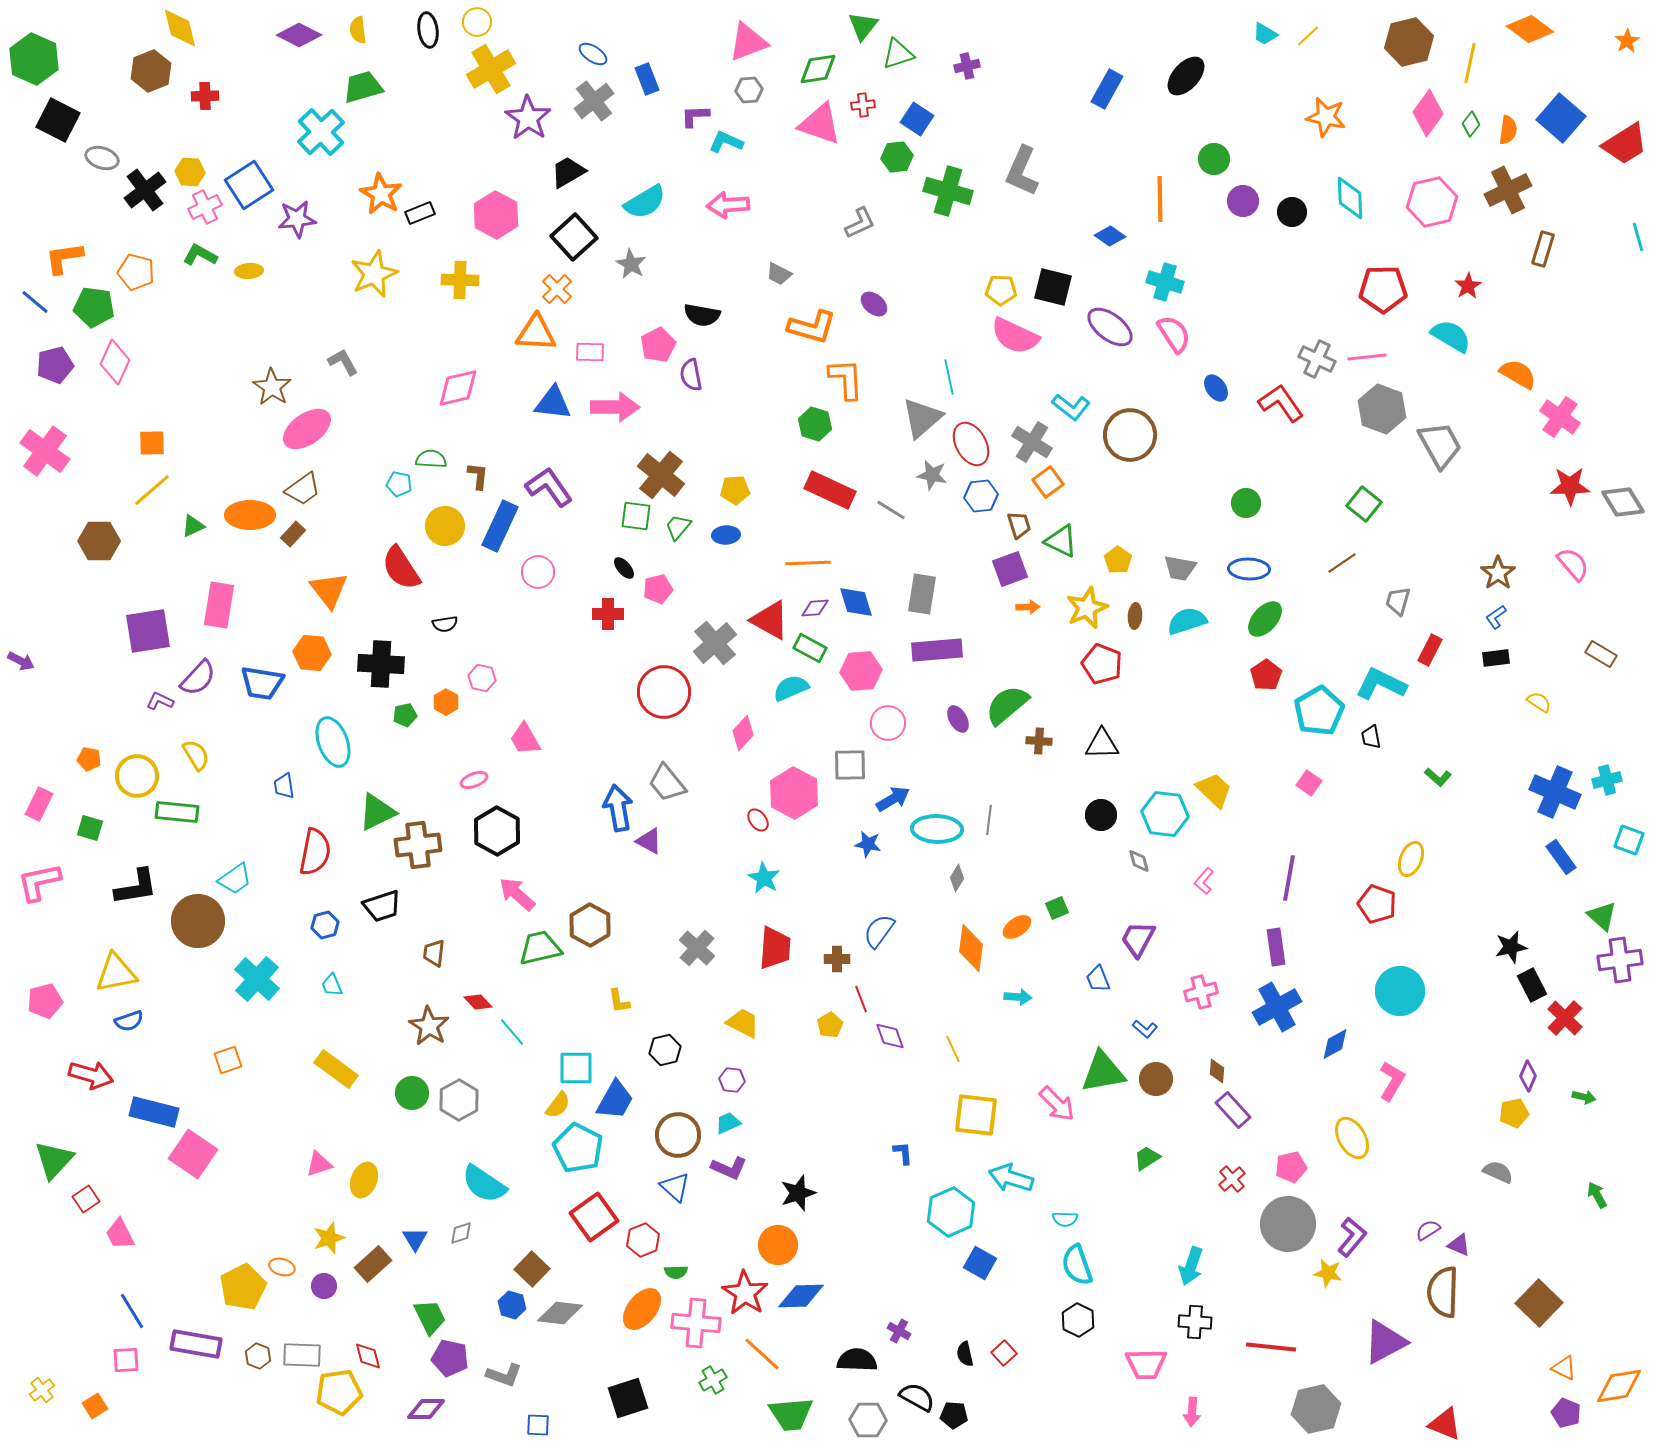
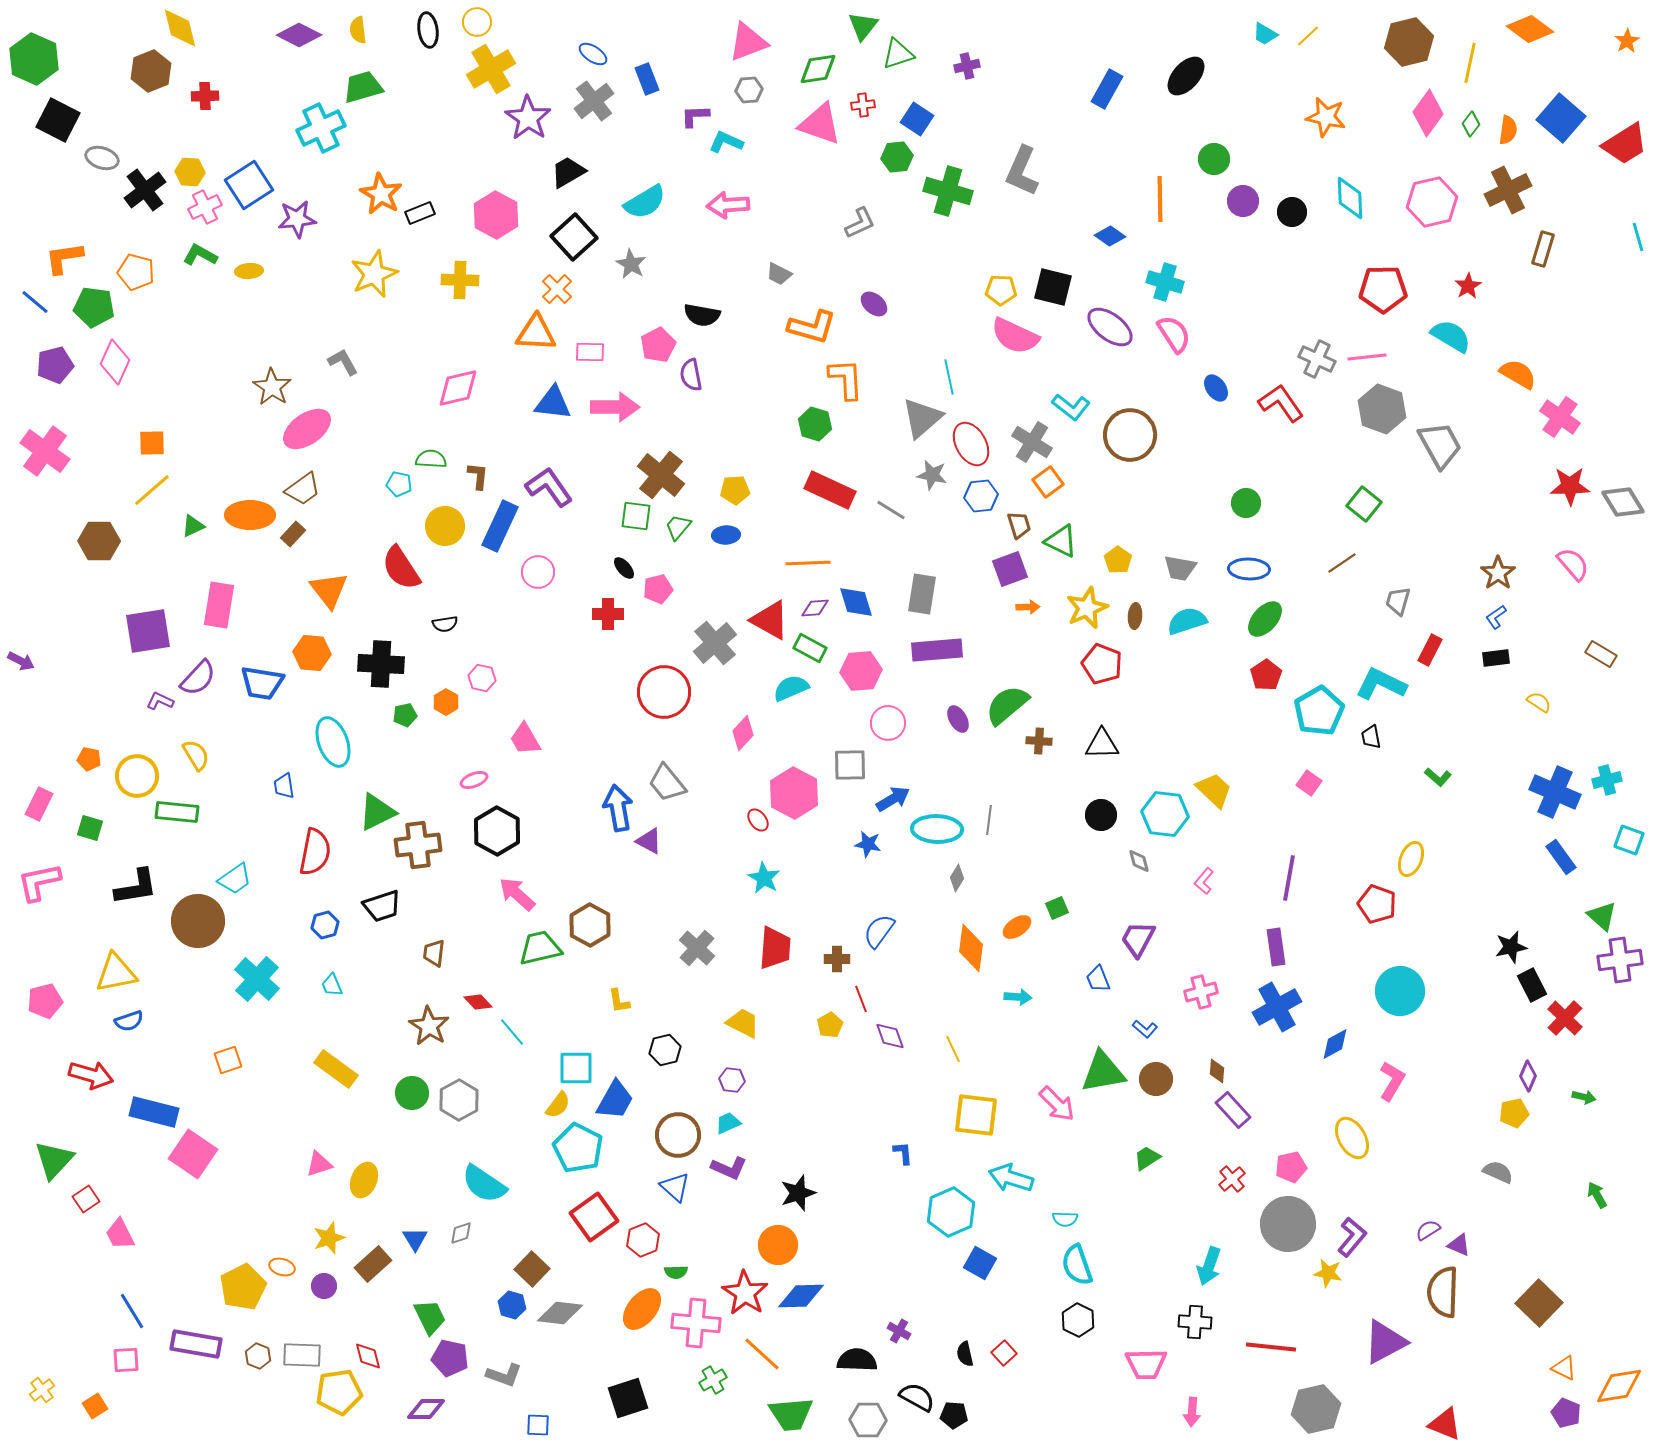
cyan cross at (321, 132): moved 4 px up; rotated 18 degrees clockwise
cyan arrow at (1191, 1266): moved 18 px right
